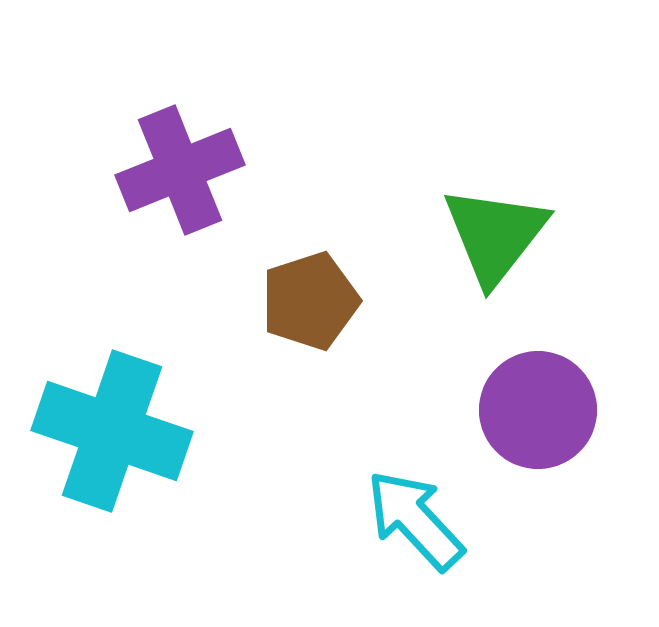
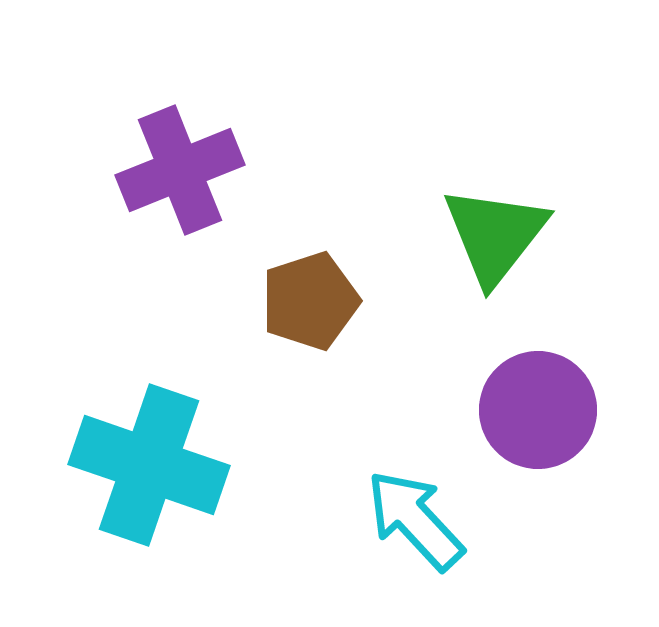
cyan cross: moved 37 px right, 34 px down
